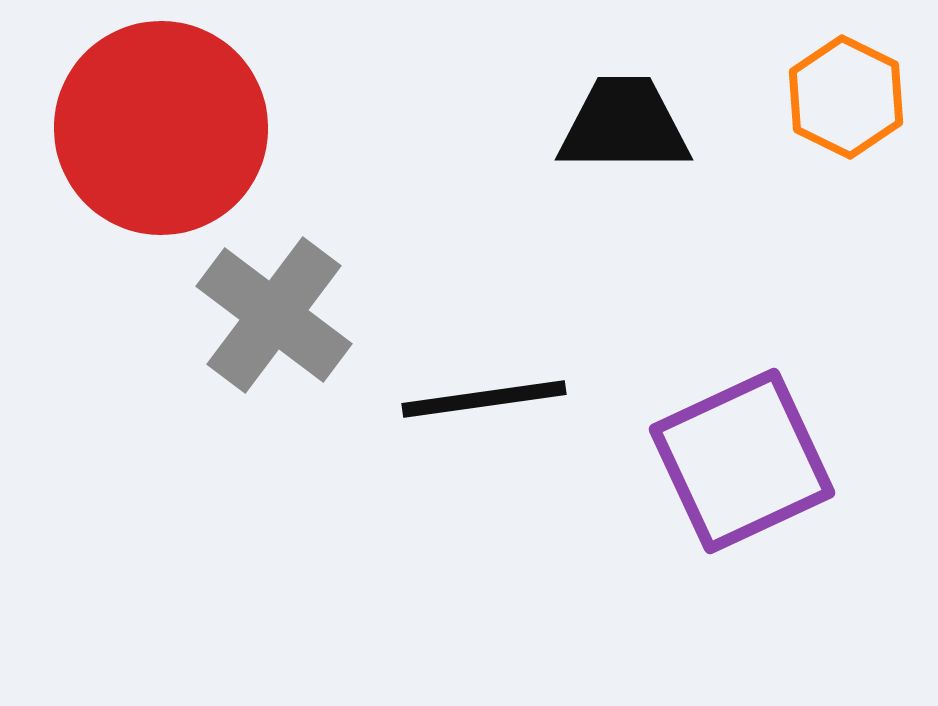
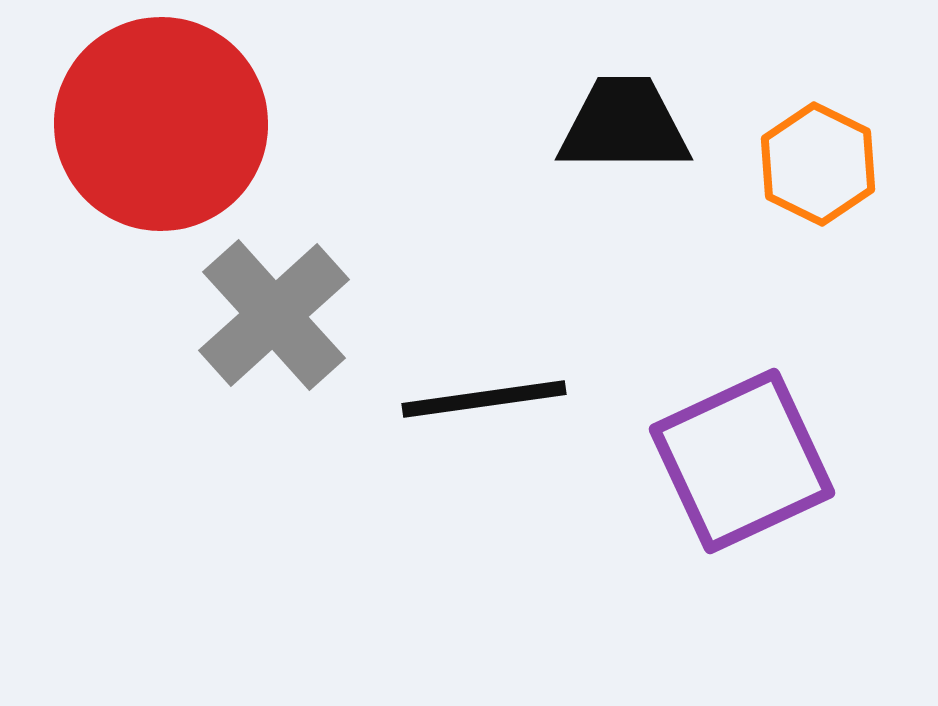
orange hexagon: moved 28 px left, 67 px down
red circle: moved 4 px up
gray cross: rotated 11 degrees clockwise
